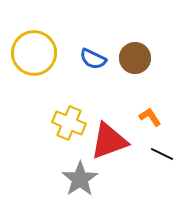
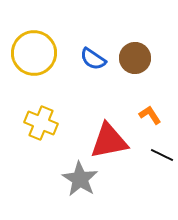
blue semicircle: rotated 8 degrees clockwise
orange L-shape: moved 2 px up
yellow cross: moved 28 px left
red triangle: rotated 9 degrees clockwise
black line: moved 1 px down
gray star: rotated 6 degrees counterclockwise
